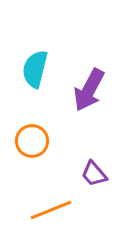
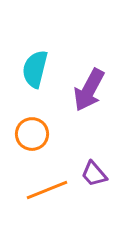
orange circle: moved 7 px up
orange line: moved 4 px left, 20 px up
